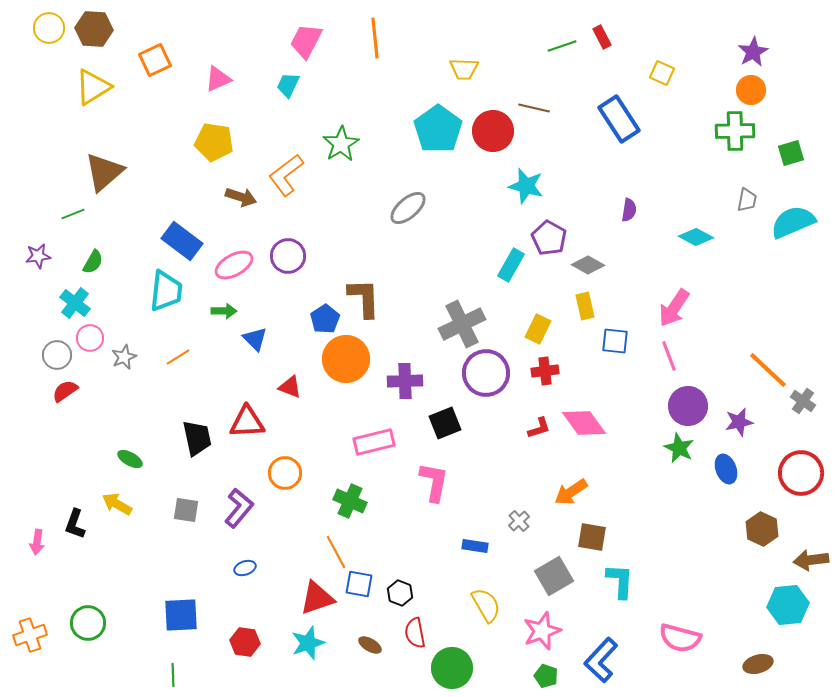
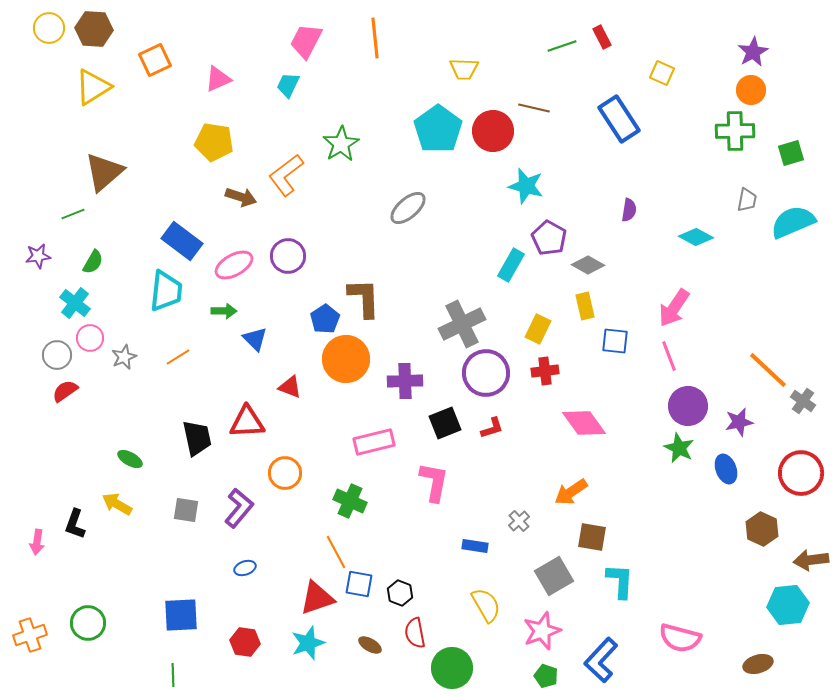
red L-shape at (539, 428): moved 47 px left
